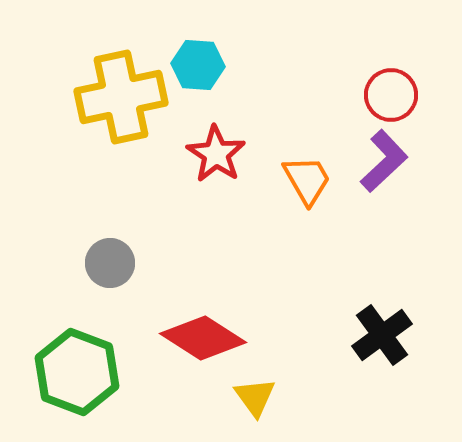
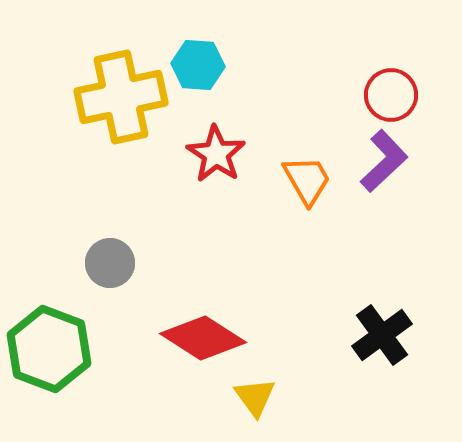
green hexagon: moved 28 px left, 23 px up
